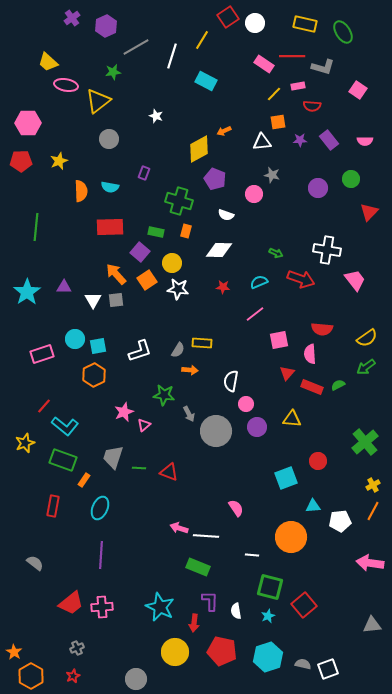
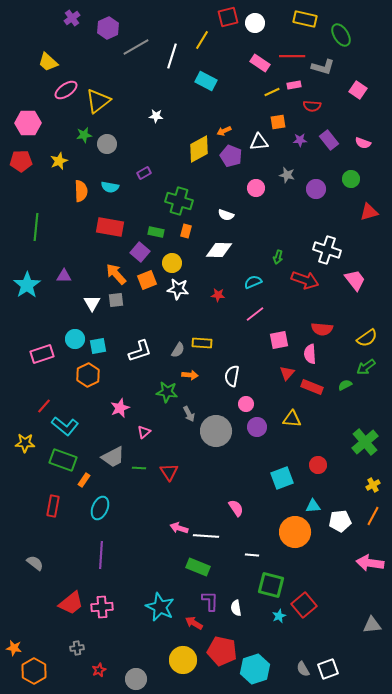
red square at (228, 17): rotated 20 degrees clockwise
yellow rectangle at (305, 24): moved 5 px up
purple hexagon at (106, 26): moved 2 px right, 2 px down
green ellipse at (343, 32): moved 2 px left, 3 px down
pink rectangle at (264, 64): moved 4 px left, 1 px up
green star at (113, 72): moved 29 px left, 63 px down
pink ellipse at (66, 85): moved 5 px down; rotated 45 degrees counterclockwise
pink rectangle at (298, 86): moved 4 px left, 1 px up
yellow line at (274, 94): moved 2 px left, 2 px up; rotated 21 degrees clockwise
white star at (156, 116): rotated 16 degrees counterclockwise
gray circle at (109, 139): moved 2 px left, 5 px down
pink semicircle at (365, 141): moved 2 px left, 2 px down; rotated 21 degrees clockwise
white triangle at (262, 142): moved 3 px left
purple rectangle at (144, 173): rotated 40 degrees clockwise
gray star at (272, 175): moved 15 px right
purple pentagon at (215, 179): moved 16 px right, 23 px up
purple circle at (318, 188): moved 2 px left, 1 px down
pink circle at (254, 194): moved 2 px right, 6 px up
red triangle at (369, 212): rotated 30 degrees clockwise
red rectangle at (110, 227): rotated 12 degrees clockwise
white cross at (327, 250): rotated 8 degrees clockwise
green arrow at (276, 253): moved 2 px right, 4 px down; rotated 80 degrees clockwise
red arrow at (301, 279): moved 4 px right, 1 px down
orange square at (147, 280): rotated 12 degrees clockwise
cyan semicircle at (259, 282): moved 6 px left
purple triangle at (64, 287): moved 11 px up
red star at (223, 287): moved 5 px left, 8 px down
cyan star at (27, 292): moved 7 px up
white triangle at (93, 300): moved 1 px left, 3 px down
orange arrow at (190, 370): moved 5 px down
orange hexagon at (94, 375): moved 6 px left
white semicircle at (231, 381): moved 1 px right, 5 px up
green semicircle at (338, 385): moved 7 px right
green star at (164, 395): moved 3 px right, 3 px up
pink star at (124, 412): moved 4 px left, 4 px up
pink triangle at (144, 425): moved 7 px down
yellow star at (25, 443): rotated 24 degrees clockwise
gray trapezoid at (113, 457): rotated 135 degrees counterclockwise
red circle at (318, 461): moved 4 px down
red triangle at (169, 472): rotated 36 degrees clockwise
cyan square at (286, 478): moved 4 px left
orange line at (373, 511): moved 5 px down
orange circle at (291, 537): moved 4 px right, 5 px up
green square at (270, 587): moved 1 px right, 2 px up
white semicircle at (236, 611): moved 3 px up
cyan star at (268, 616): moved 11 px right
red arrow at (194, 623): rotated 114 degrees clockwise
gray cross at (77, 648): rotated 16 degrees clockwise
orange star at (14, 652): moved 4 px up; rotated 21 degrees counterclockwise
yellow circle at (175, 652): moved 8 px right, 8 px down
cyan hexagon at (268, 657): moved 13 px left, 12 px down
gray semicircle at (303, 664): moved 5 px down; rotated 133 degrees counterclockwise
orange hexagon at (31, 676): moved 3 px right, 5 px up
red star at (73, 676): moved 26 px right, 6 px up
